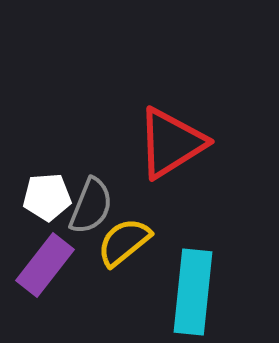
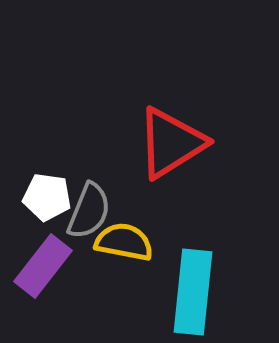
white pentagon: rotated 12 degrees clockwise
gray semicircle: moved 2 px left, 5 px down
yellow semicircle: rotated 50 degrees clockwise
purple rectangle: moved 2 px left, 1 px down
